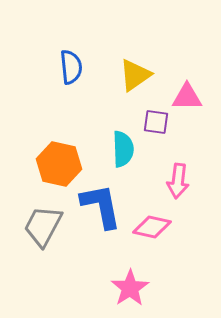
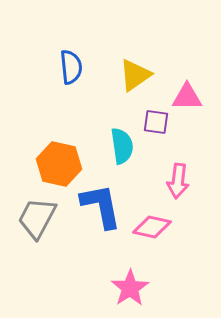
cyan semicircle: moved 1 px left, 3 px up; rotated 6 degrees counterclockwise
gray trapezoid: moved 6 px left, 8 px up
